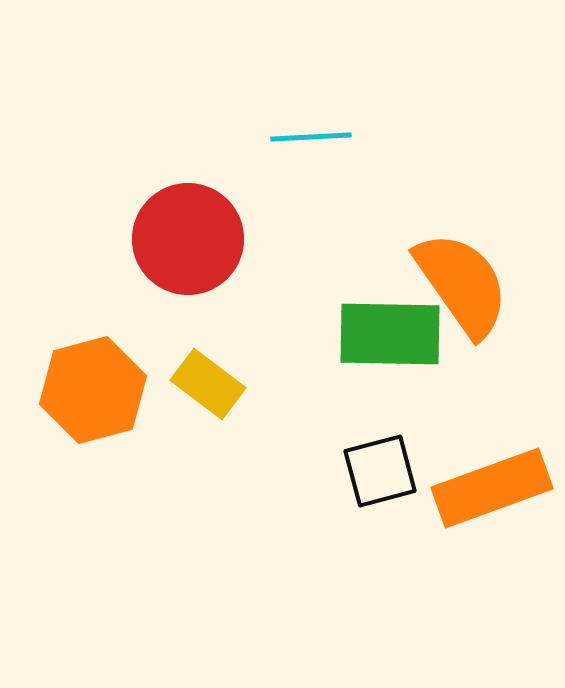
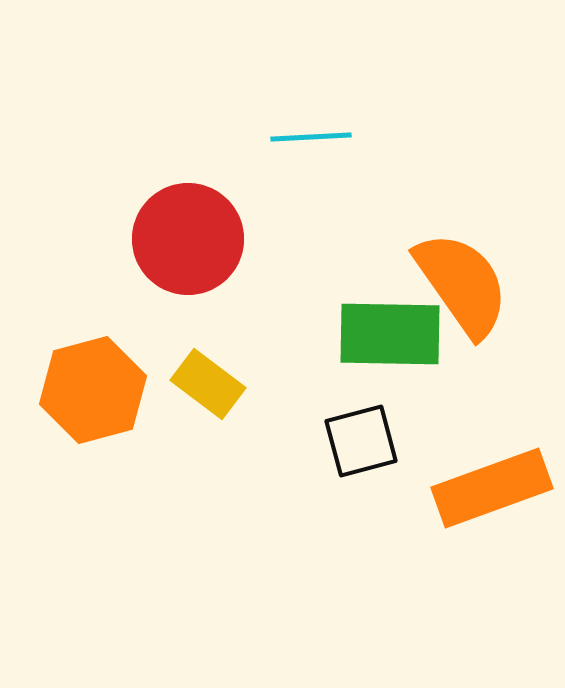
black square: moved 19 px left, 30 px up
